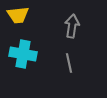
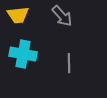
gray arrow: moved 10 px left, 10 px up; rotated 130 degrees clockwise
gray line: rotated 12 degrees clockwise
